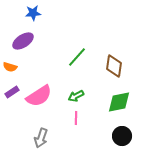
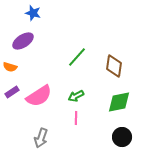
blue star: rotated 21 degrees clockwise
black circle: moved 1 px down
